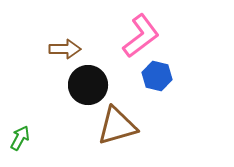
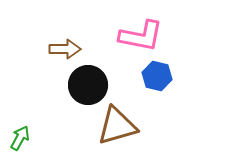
pink L-shape: rotated 48 degrees clockwise
